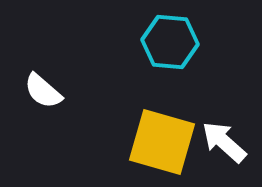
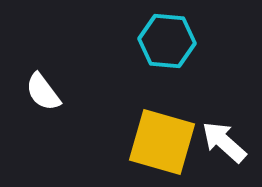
cyan hexagon: moved 3 px left, 1 px up
white semicircle: moved 1 px down; rotated 12 degrees clockwise
